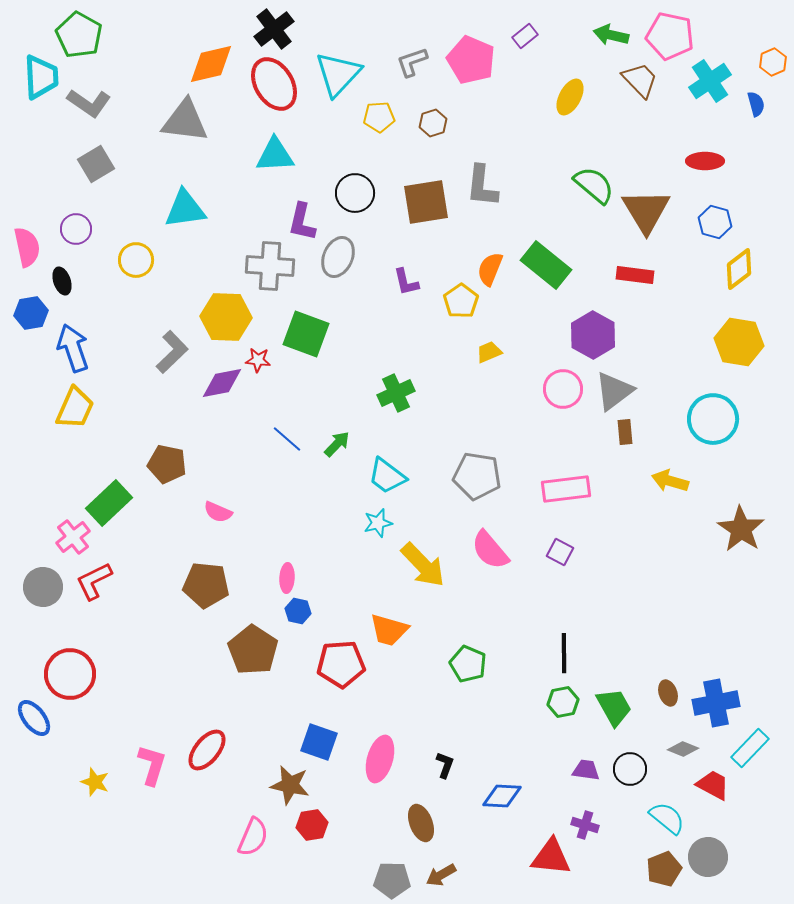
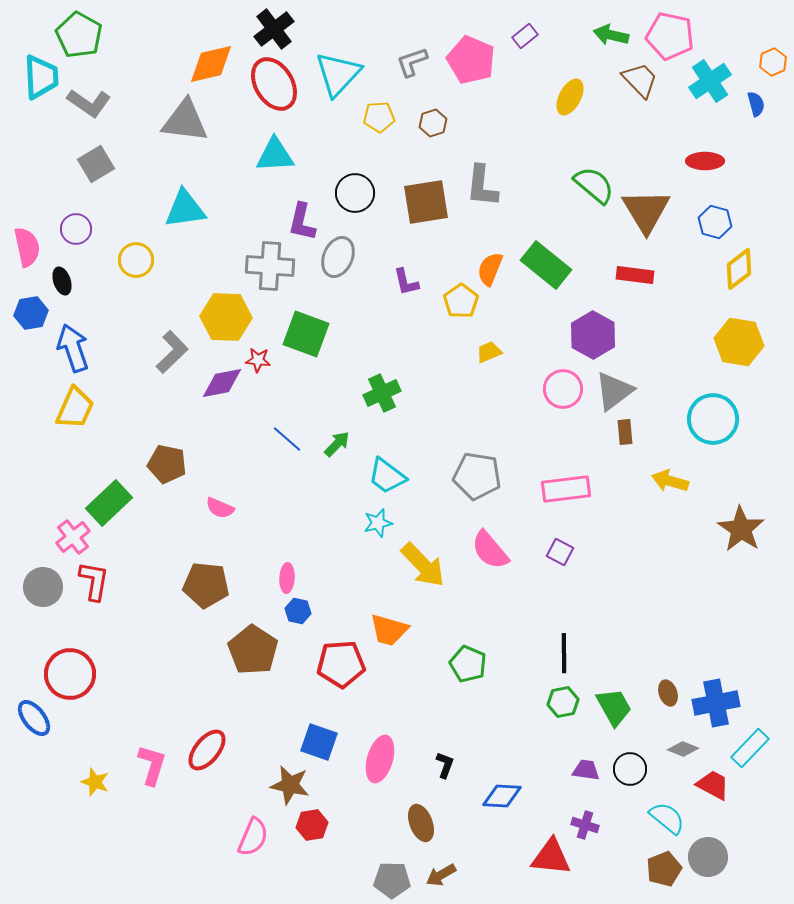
green cross at (396, 393): moved 14 px left
pink semicircle at (218, 512): moved 2 px right, 4 px up
red L-shape at (94, 581): rotated 126 degrees clockwise
